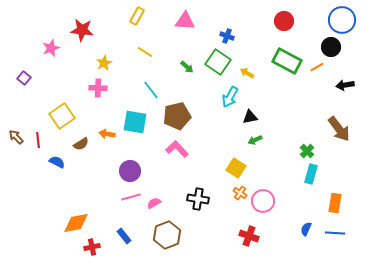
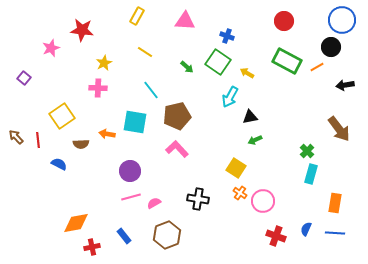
brown semicircle at (81, 144): rotated 28 degrees clockwise
blue semicircle at (57, 162): moved 2 px right, 2 px down
red cross at (249, 236): moved 27 px right
